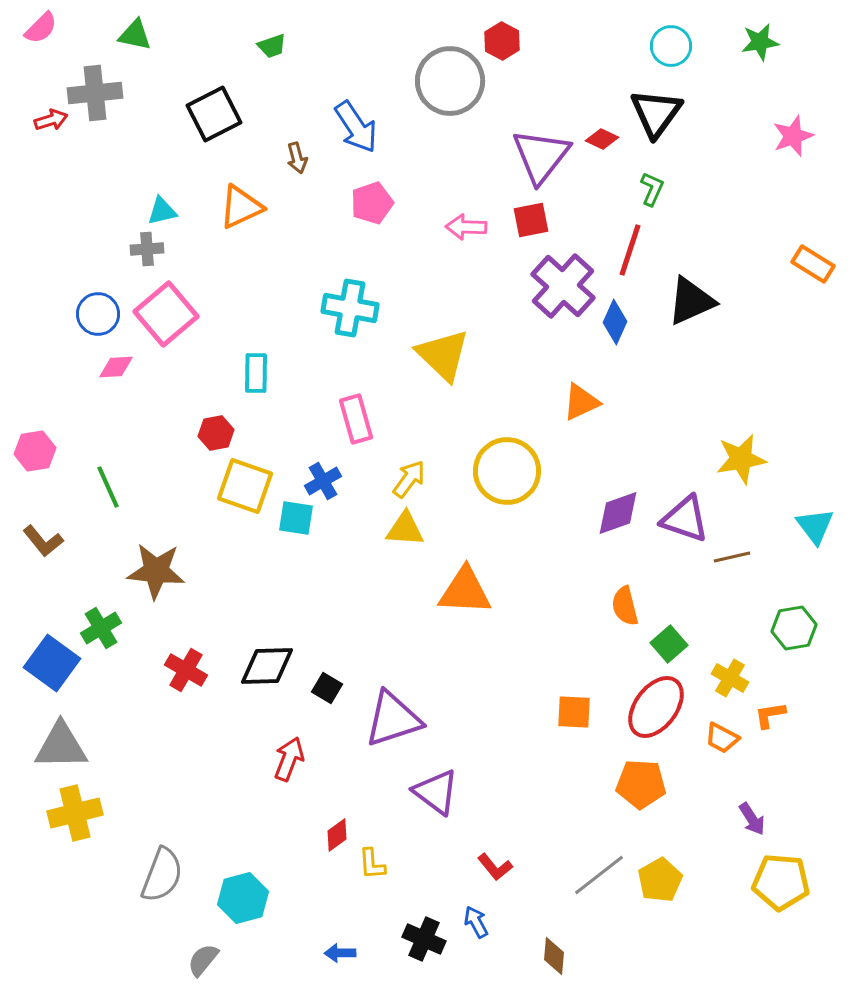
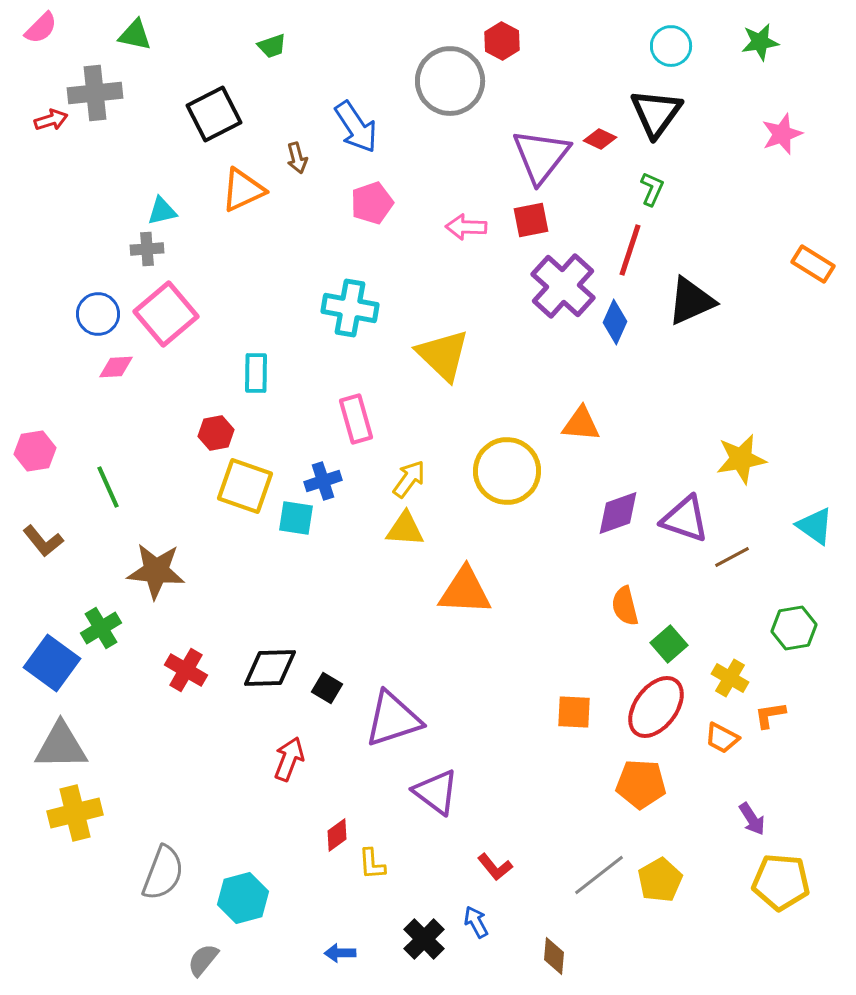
pink star at (793, 136): moved 11 px left, 2 px up
red diamond at (602, 139): moved 2 px left
orange triangle at (241, 207): moved 2 px right, 17 px up
orange triangle at (581, 402): moved 22 px down; rotated 30 degrees clockwise
blue cross at (323, 481): rotated 12 degrees clockwise
cyan triangle at (815, 526): rotated 18 degrees counterclockwise
brown line at (732, 557): rotated 15 degrees counterclockwise
black diamond at (267, 666): moved 3 px right, 2 px down
gray semicircle at (162, 875): moved 1 px right, 2 px up
black cross at (424, 939): rotated 21 degrees clockwise
